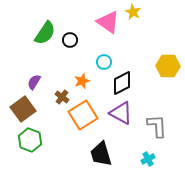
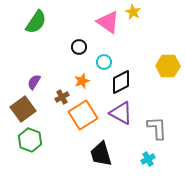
green semicircle: moved 9 px left, 11 px up
black circle: moved 9 px right, 7 px down
black diamond: moved 1 px left, 1 px up
brown cross: rotated 24 degrees clockwise
gray L-shape: moved 2 px down
